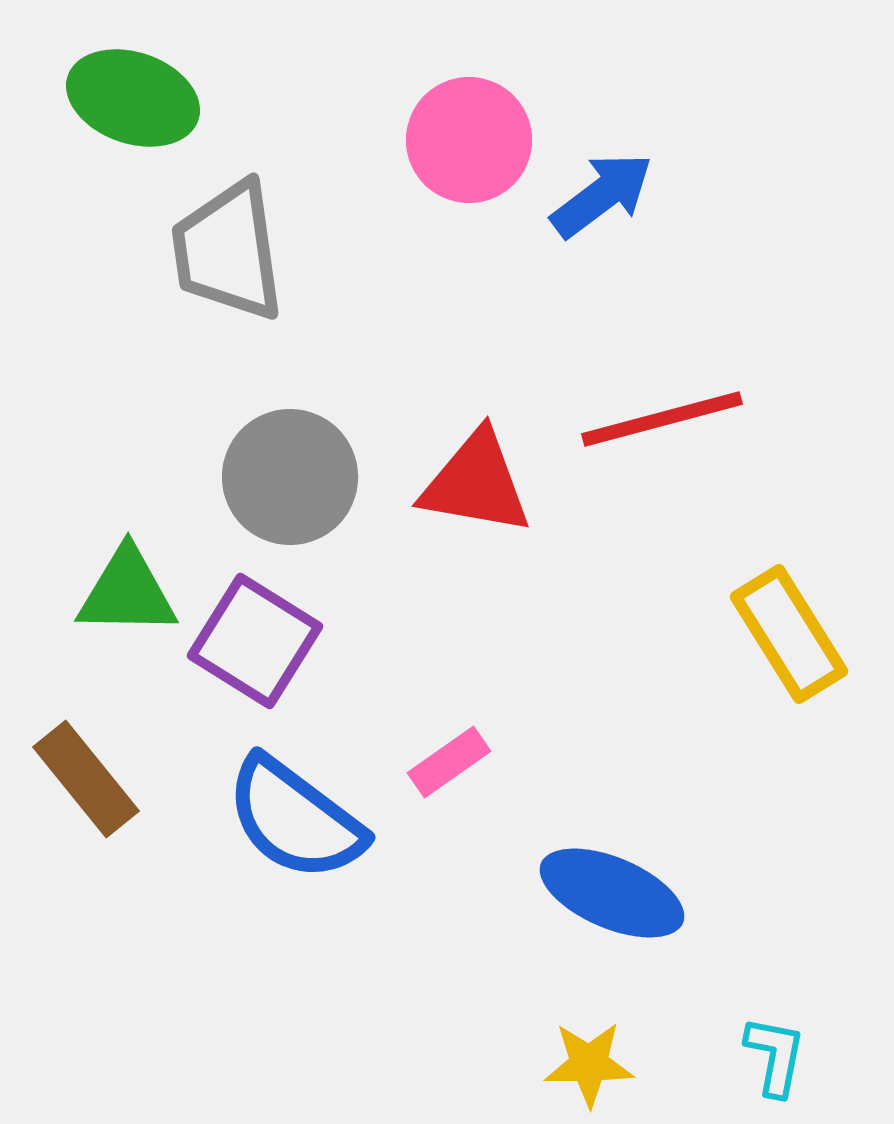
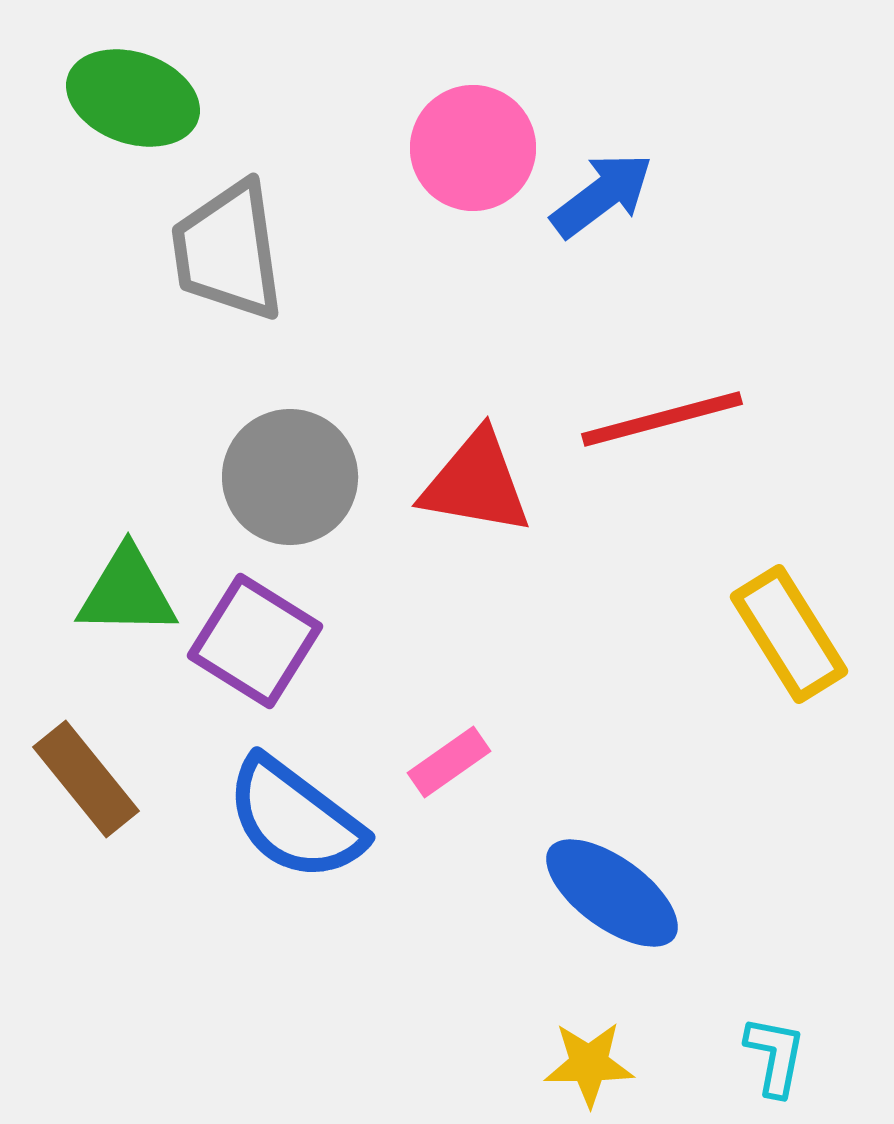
pink circle: moved 4 px right, 8 px down
blue ellipse: rotated 13 degrees clockwise
